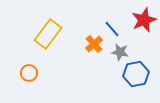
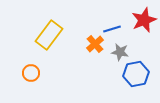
blue line: rotated 66 degrees counterclockwise
yellow rectangle: moved 1 px right, 1 px down
orange cross: moved 1 px right
orange circle: moved 2 px right
